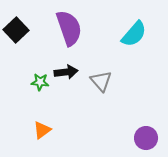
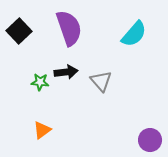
black square: moved 3 px right, 1 px down
purple circle: moved 4 px right, 2 px down
